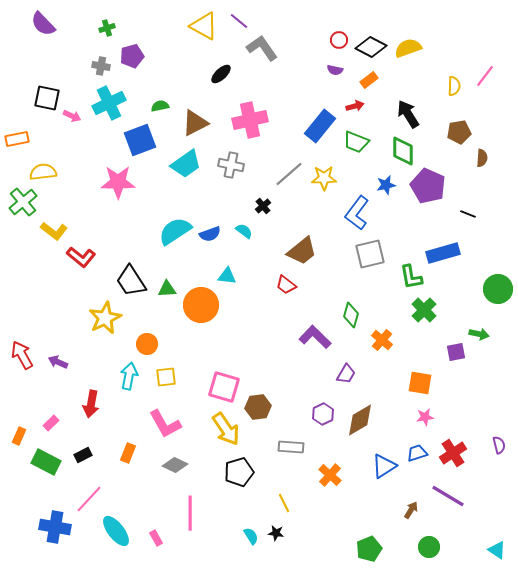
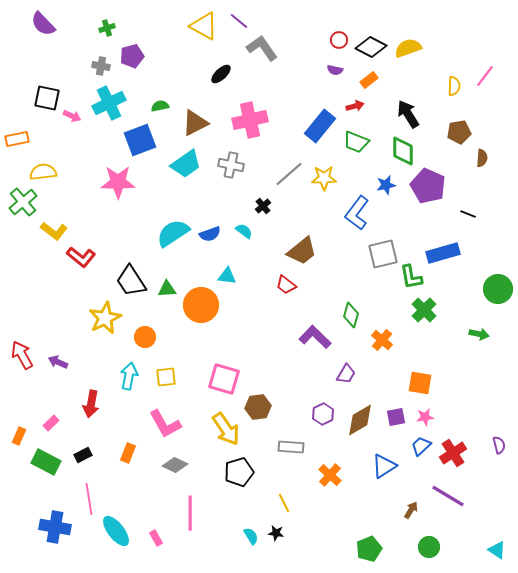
cyan semicircle at (175, 231): moved 2 px left, 2 px down
gray square at (370, 254): moved 13 px right
orange circle at (147, 344): moved 2 px left, 7 px up
purple square at (456, 352): moved 60 px left, 65 px down
pink square at (224, 387): moved 8 px up
blue trapezoid at (417, 453): moved 4 px right, 7 px up; rotated 25 degrees counterclockwise
pink line at (89, 499): rotated 52 degrees counterclockwise
